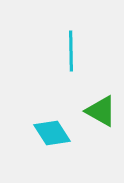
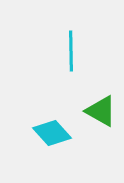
cyan diamond: rotated 9 degrees counterclockwise
